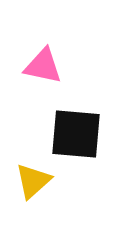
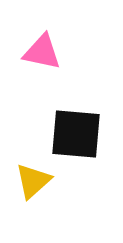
pink triangle: moved 1 px left, 14 px up
